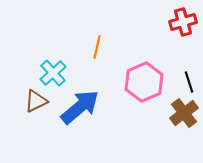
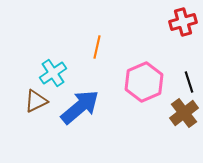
cyan cross: rotated 8 degrees clockwise
